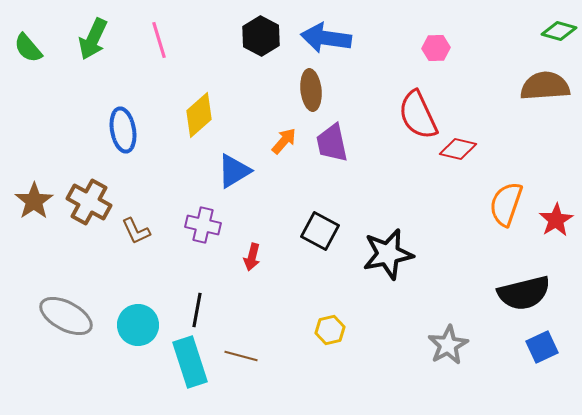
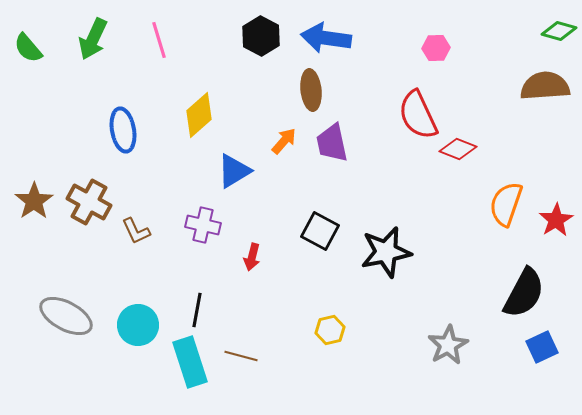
red diamond: rotated 9 degrees clockwise
black star: moved 2 px left, 2 px up
black semicircle: rotated 48 degrees counterclockwise
